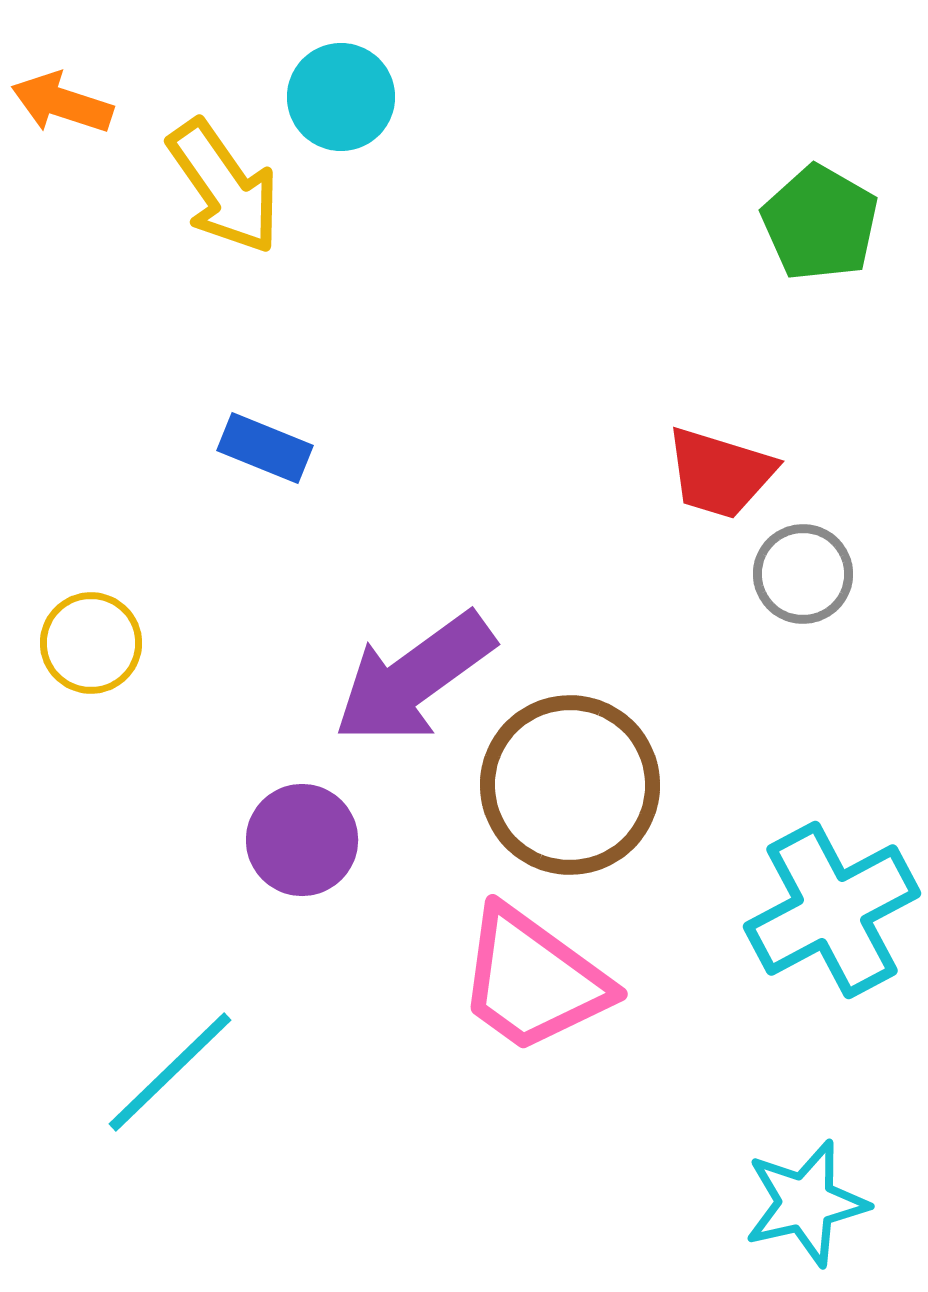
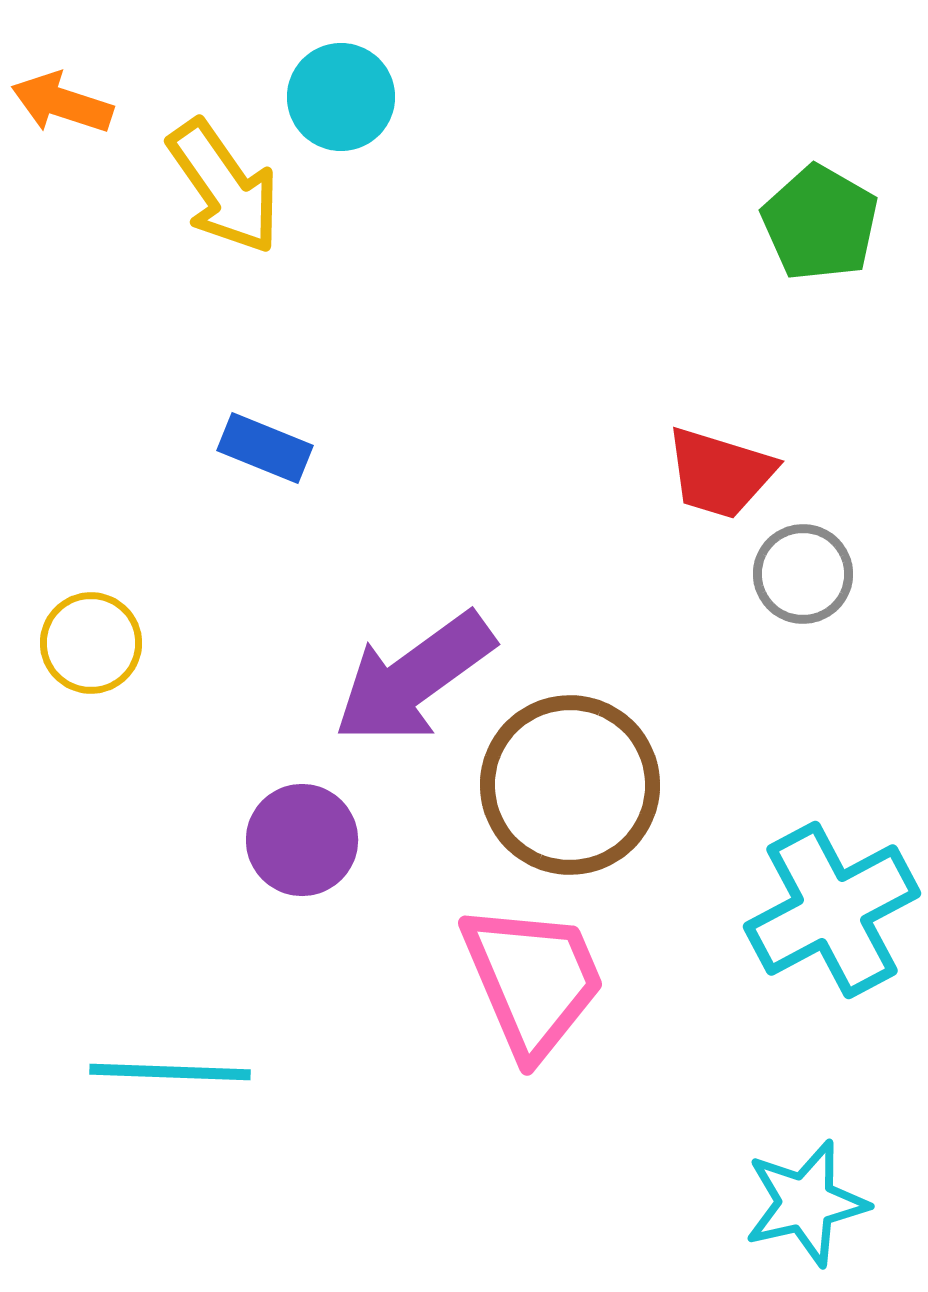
pink trapezoid: rotated 149 degrees counterclockwise
cyan line: rotated 46 degrees clockwise
